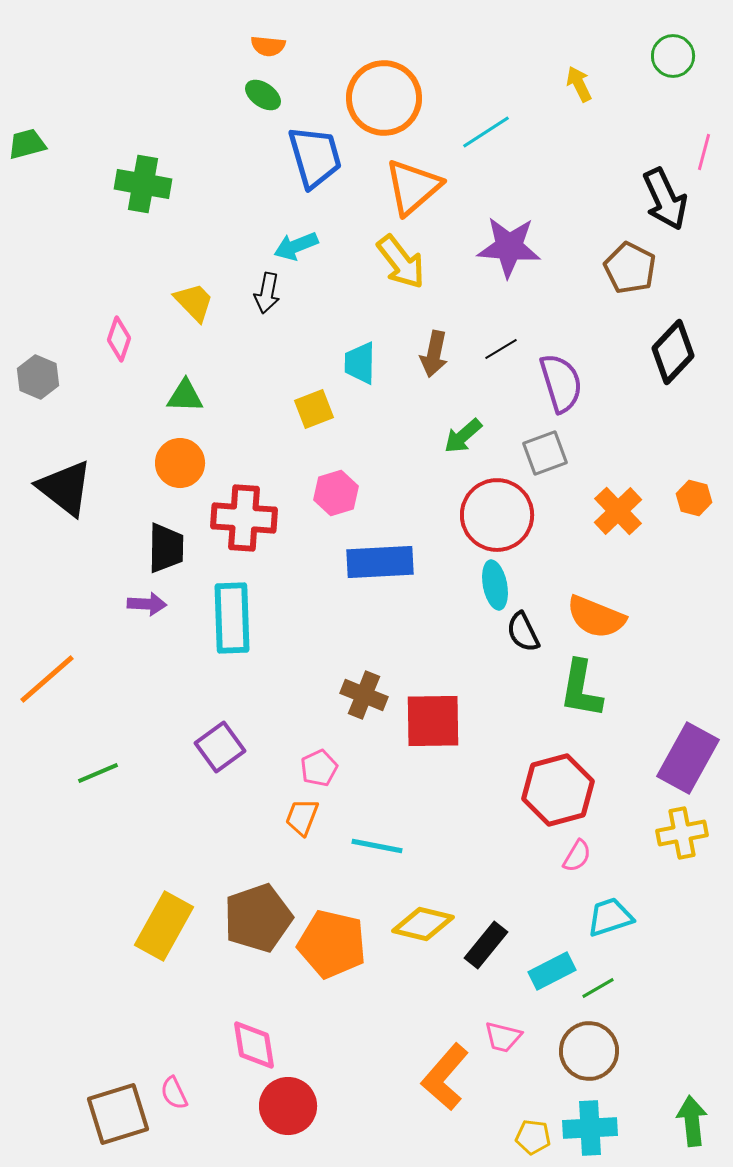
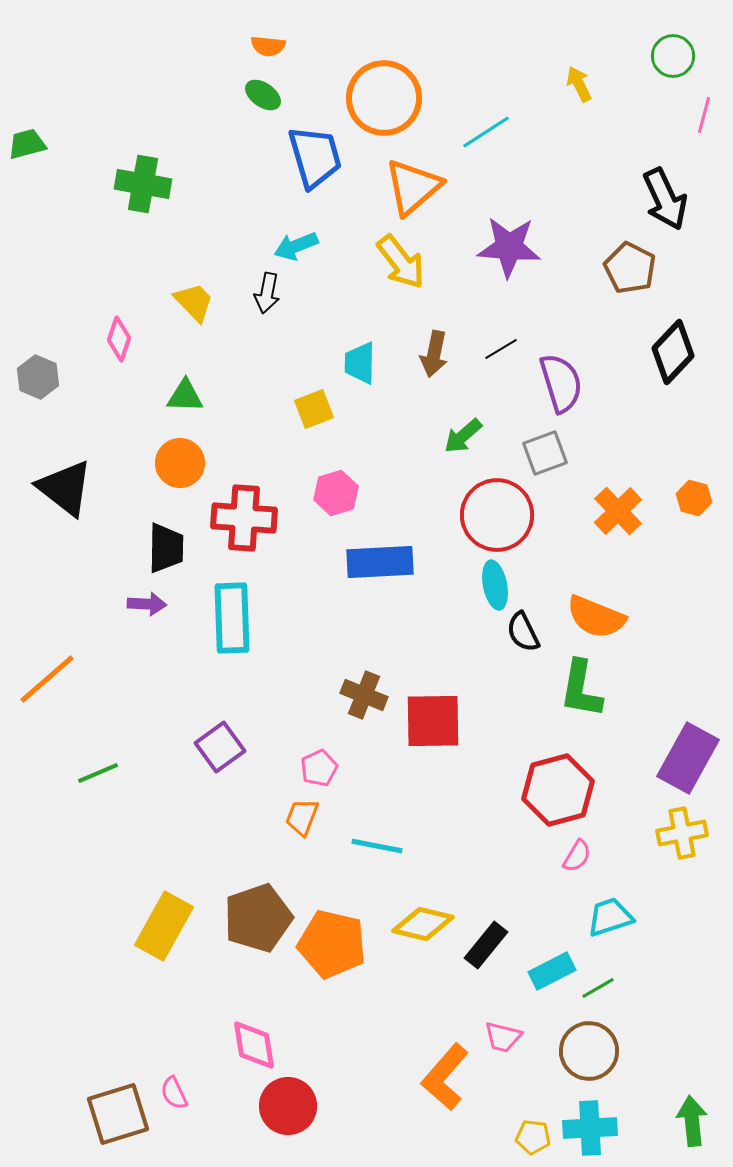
pink line at (704, 152): moved 37 px up
